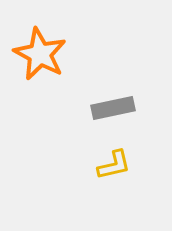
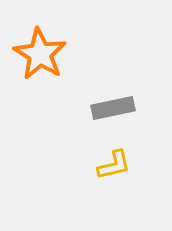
orange star: rotated 4 degrees clockwise
